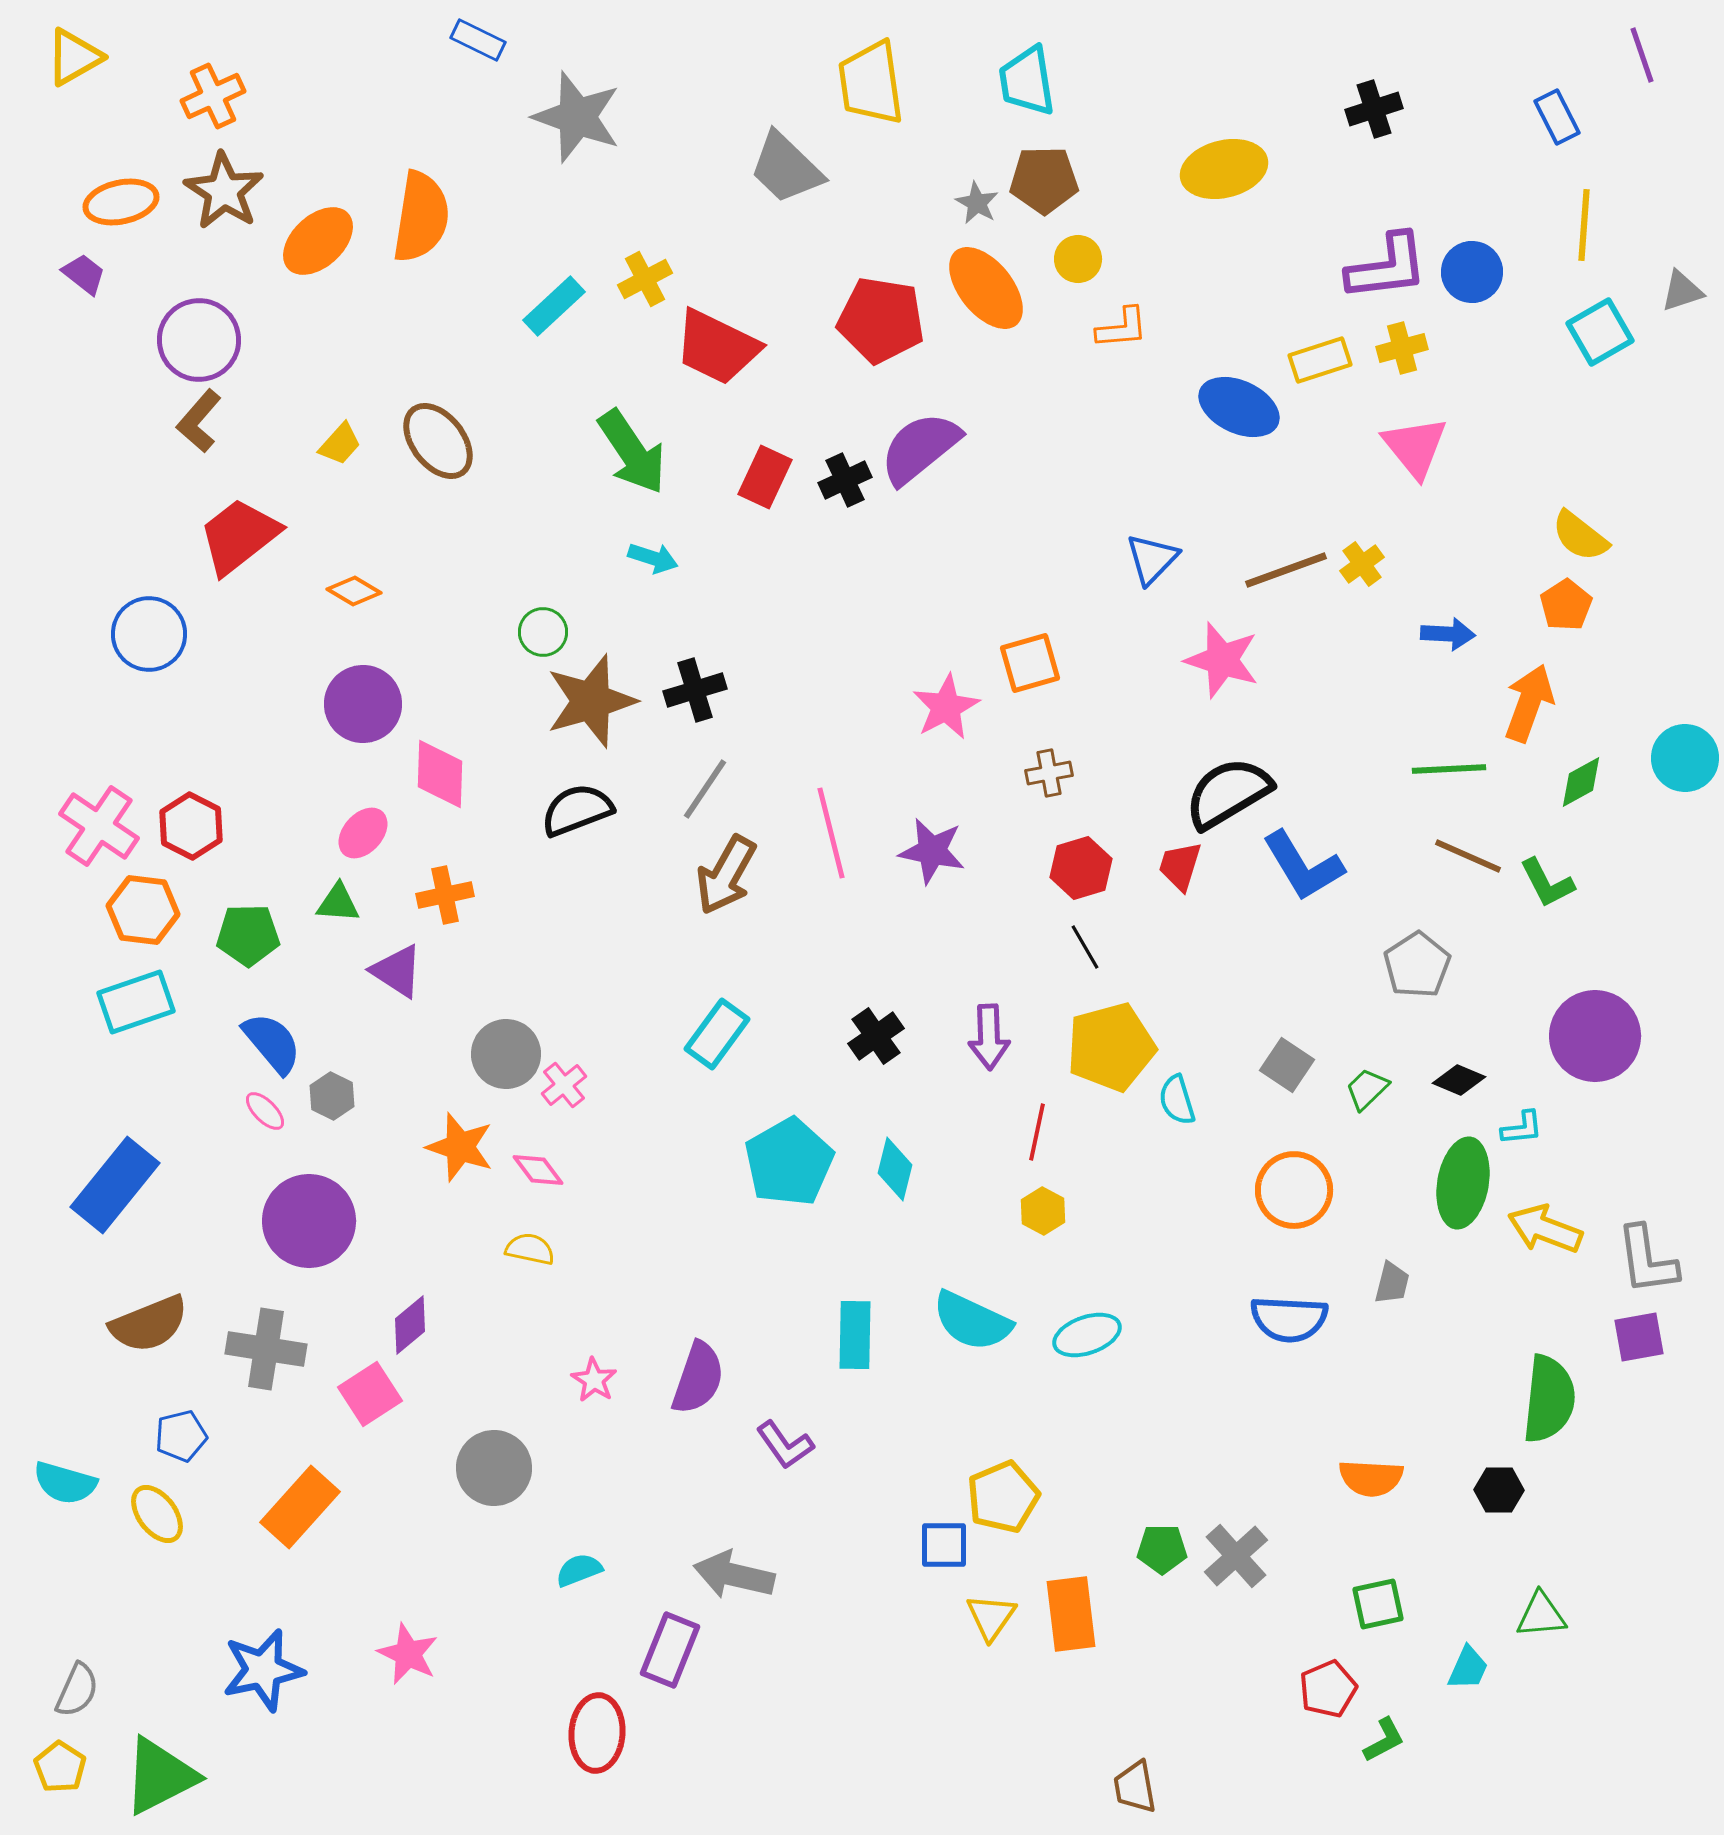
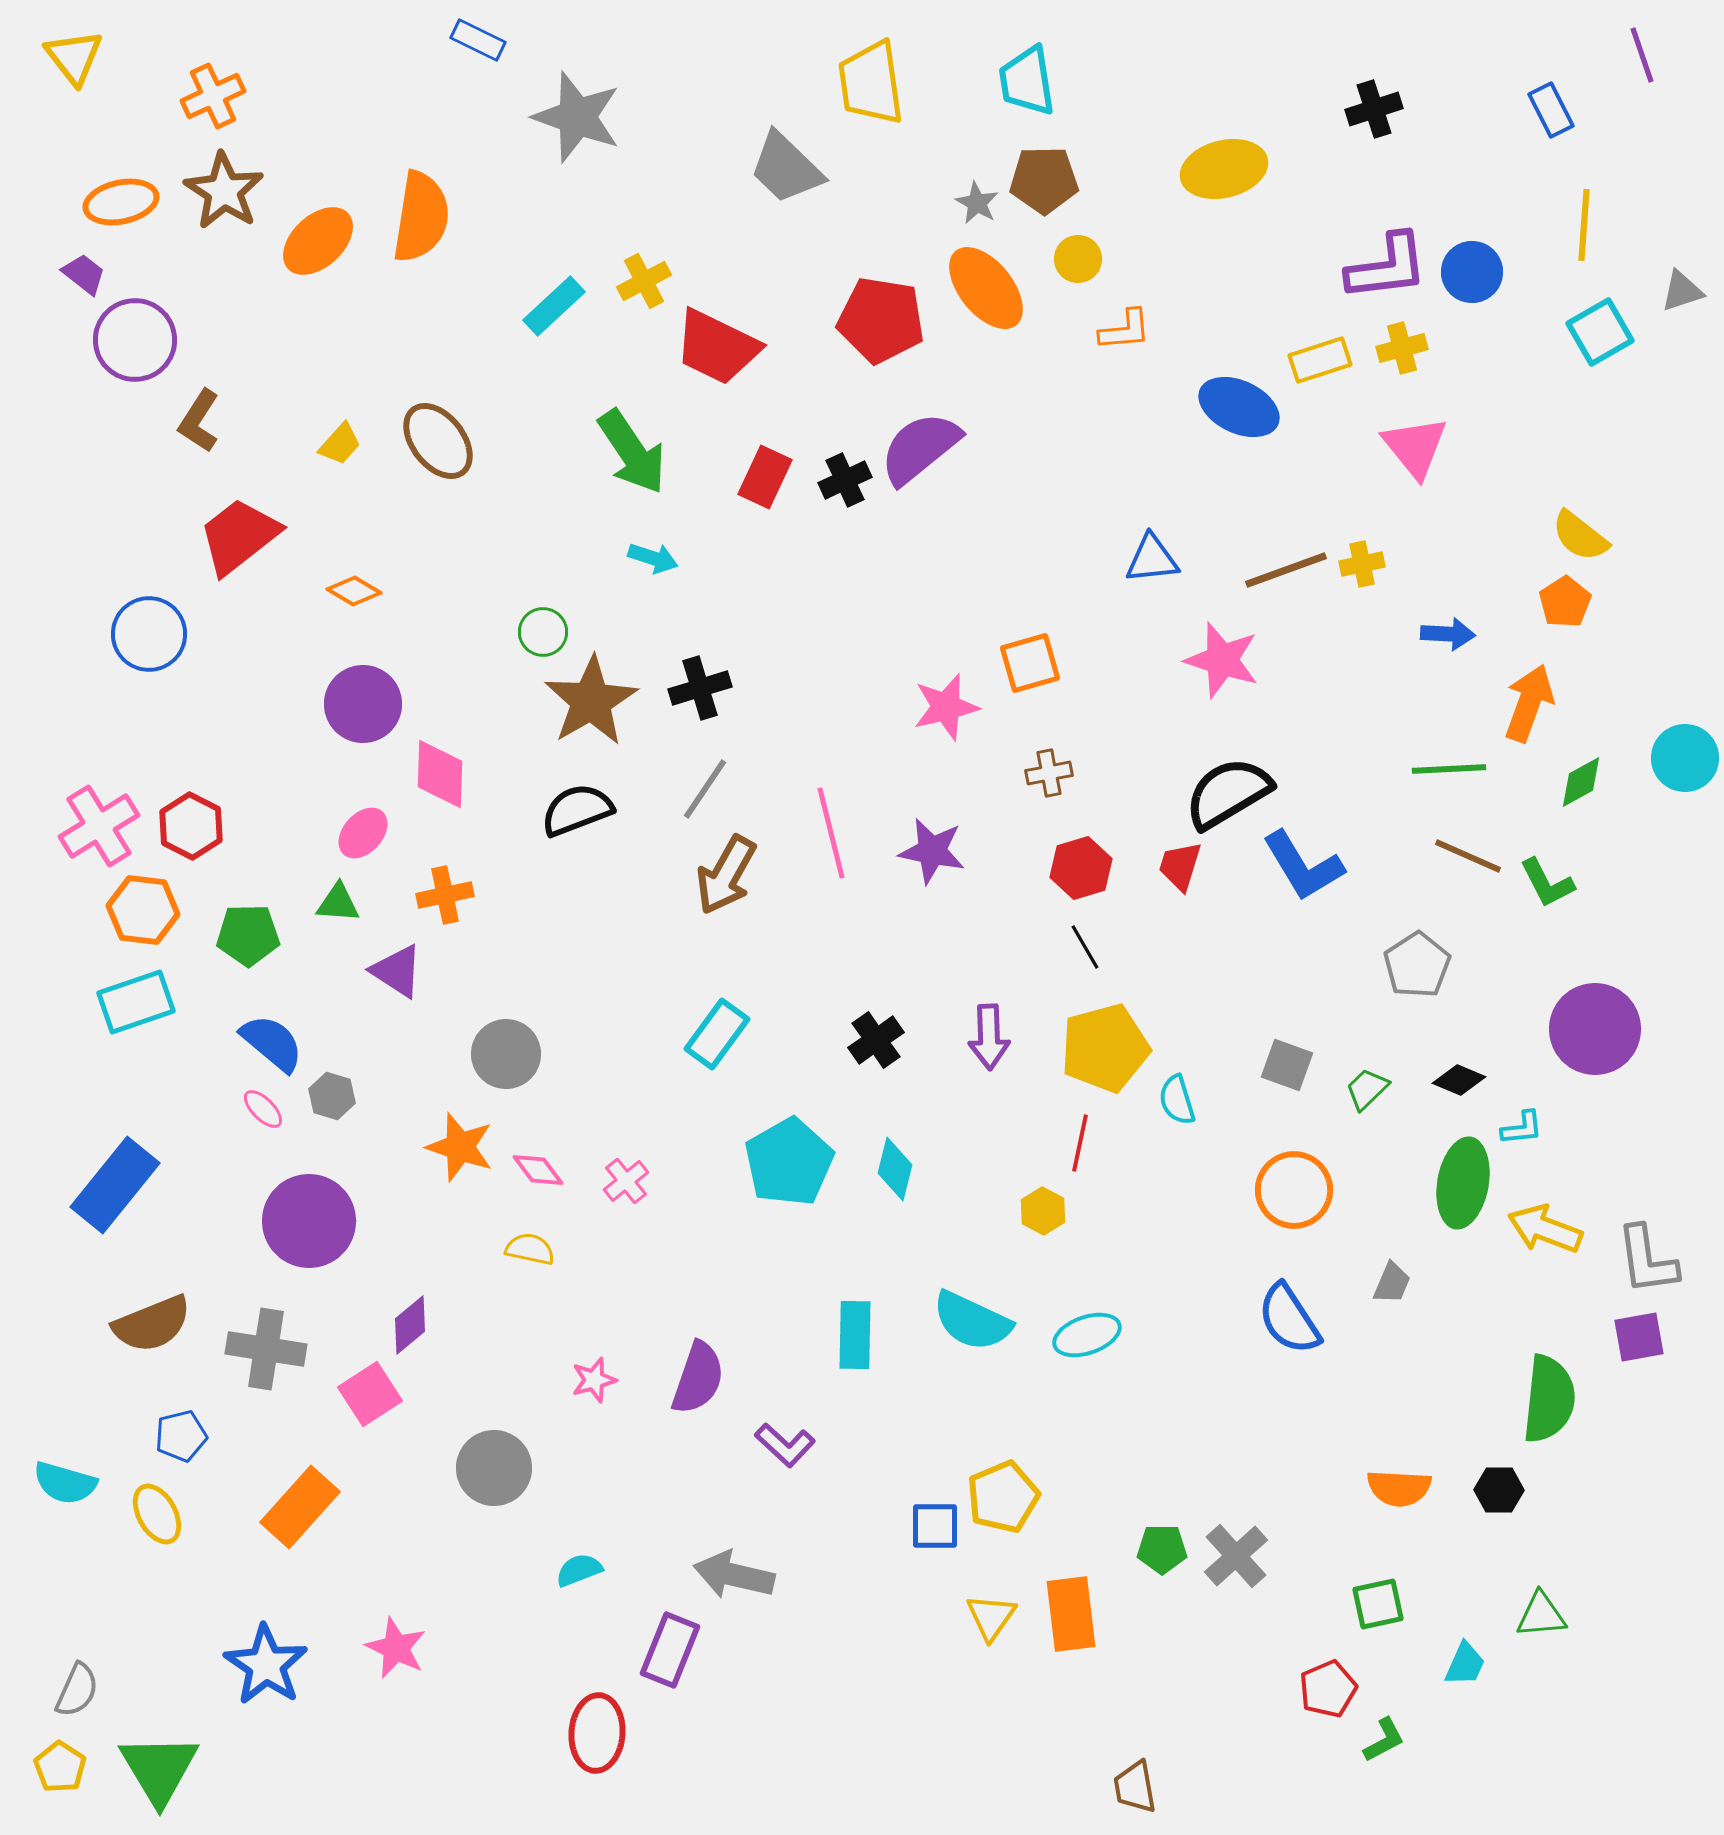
yellow triangle at (74, 57): rotated 38 degrees counterclockwise
blue rectangle at (1557, 117): moved 6 px left, 7 px up
yellow cross at (645, 279): moved 1 px left, 2 px down
orange L-shape at (1122, 328): moved 3 px right, 2 px down
purple circle at (199, 340): moved 64 px left
brown L-shape at (199, 421): rotated 8 degrees counterclockwise
blue triangle at (1152, 559): rotated 40 degrees clockwise
yellow cross at (1362, 564): rotated 24 degrees clockwise
orange pentagon at (1566, 605): moved 1 px left, 3 px up
black cross at (695, 690): moved 5 px right, 2 px up
brown star at (591, 701): rotated 14 degrees counterclockwise
pink star at (946, 707): rotated 14 degrees clockwise
pink cross at (99, 826): rotated 24 degrees clockwise
black cross at (876, 1036): moved 4 px down
purple circle at (1595, 1036): moved 7 px up
blue semicircle at (272, 1043): rotated 10 degrees counterclockwise
yellow pentagon at (1111, 1047): moved 6 px left, 1 px down
gray square at (1287, 1065): rotated 14 degrees counterclockwise
pink cross at (564, 1085): moved 62 px right, 96 px down
gray hexagon at (332, 1096): rotated 9 degrees counterclockwise
pink ellipse at (265, 1111): moved 2 px left, 2 px up
red line at (1037, 1132): moved 43 px right, 11 px down
gray trapezoid at (1392, 1283): rotated 9 degrees clockwise
blue semicircle at (1289, 1319): rotated 54 degrees clockwise
brown semicircle at (149, 1324): moved 3 px right
pink star at (594, 1380): rotated 24 degrees clockwise
purple L-shape at (785, 1445): rotated 12 degrees counterclockwise
orange semicircle at (1371, 1478): moved 28 px right, 10 px down
yellow ellipse at (157, 1514): rotated 8 degrees clockwise
blue square at (944, 1545): moved 9 px left, 19 px up
pink star at (408, 1654): moved 12 px left, 6 px up
cyan trapezoid at (1468, 1668): moved 3 px left, 4 px up
blue star at (263, 1670): moved 3 px right, 5 px up; rotated 26 degrees counterclockwise
green triangle at (160, 1776): moved 1 px left, 7 px up; rotated 34 degrees counterclockwise
